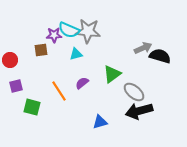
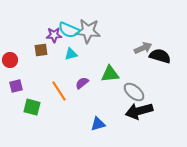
cyan triangle: moved 5 px left
green triangle: moved 2 px left; rotated 30 degrees clockwise
blue triangle: moved 2 px left, 2 px down
